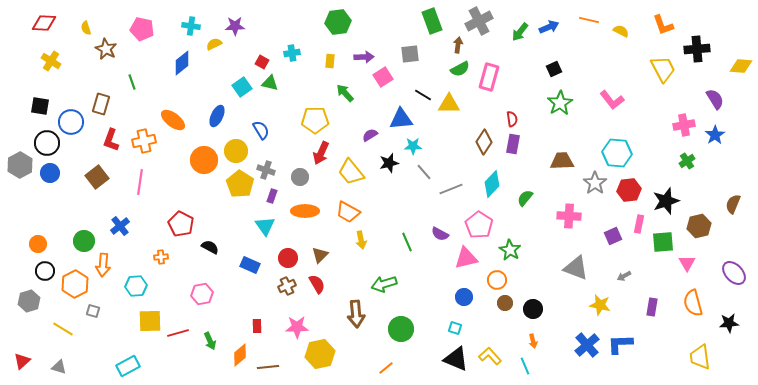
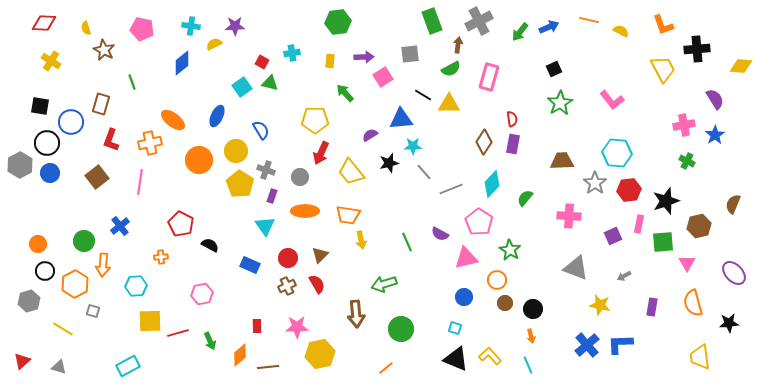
brown star at (106, 49): moved 2 px left, 1 px down
green semicircle at (460, 69): moved 9 px left
orange cross at (144, 141): moved 6 px right, 2 px down
orange circle at (204, 160): moved 5 px left
green cross at (687, 161): rotated 28 degrees counterclockwise
orange trapezoid at (348, 212): moved 3 px down; rotated 20 degrees counterclockwise
pink pentagon at (479, 225): moved 3 px up
black semicircle at (210, 247): moved 2 px up
orange arrow at (533, 341): moved 2 px left, 5 px up
cyan line at (525, 366): moved 3 px right, 1 px up
